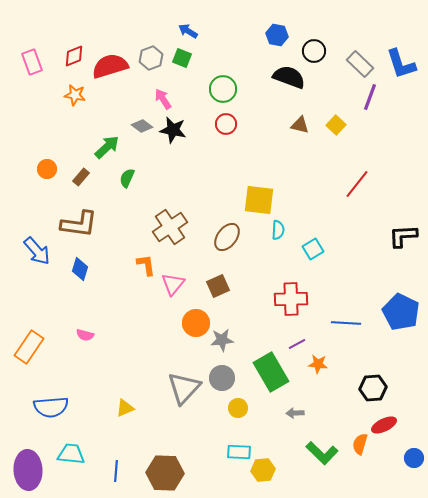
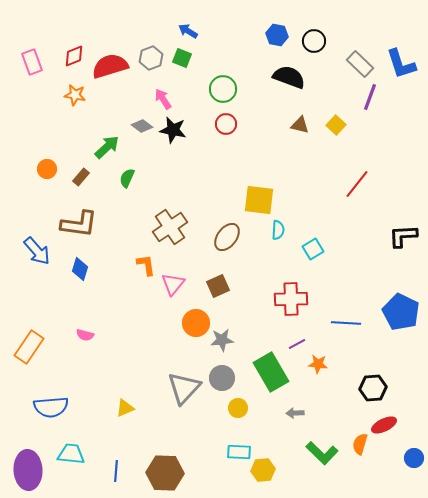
black circle at (314, 51): moved 10 px up
